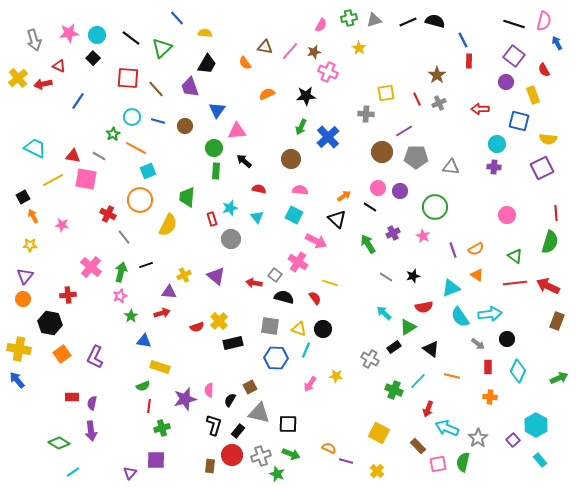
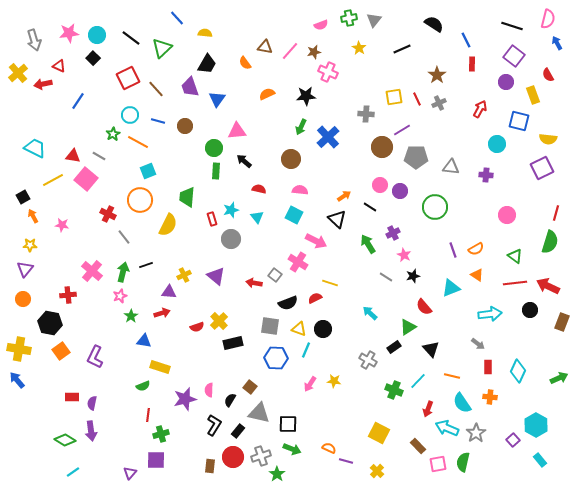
gray triangle at (374, 20): rotated 35 degrees counterclockwise
black semicircle at (435, 21): moved 1 px left, 3 px down; rotated 18 degrees clockwise
pink semicircle at (544, 21): moved 4 px right, 2 px up
black line at (408, 22): moved 6 px left, 27 px down
black line at (514, 24): moved 2 px left, 2 px down
pink semicircle at (321, 25): rotated 40 degrees clockwise
blue line at (463, 40): moved 3 px right
red rectangle at (469, 61): moved 3 px right, 3 px down
red semicircle at (544, 70): moved 4 px right, 5 px down
yellow cross at (18, 78): moved 5 px up
red square at (128, 78): rotated 30 degrees counterclockwise
yellow square at (386, 93): moved 8 px right, 4 px down
red arrow at (480, 109): rotated 120 degrees clockwise
blue triangle at (217, 110): moved 11 px up
cyan circle at (132, 117): moved 2 px left, 2 px up
purple line at (404, 131): moved 2 px left, 1 px up
orange line at (136, 148): moved 2 px right, 6 px up
brown circle at (382, 152): moved 5 px up
purple cross at (494, 167): moved 8 px left, 8 px down
pink square at (86, 179): rotated 30 degrees clockwise
pink circle at (378, 188): moved 2 px right, 3 px up
cyan star at (230, 208): moved 1 px right, 2 px down
red line at (556, 213): rotated 21 degrees clockwise
pink star at (423, 236): moved 19 px left, 19 px down
pink cross at (91, 267): moved 1 px right, 4 px down
green arrow at (121, 272): moved 2 px right
purple triangle at (25, 276): moved 7 px up
black semicircle at (284, 297): moved 4 px right, 6 px down; rotated 144 degrees clockwise
red semicircle at (315, 298): rotated 80 degrees counterclockwise
red semicircle at (424, 307): rotated 60 degrees clockwise
cyan arrow at (384, 313): moved 14 px left
cyan semicircle at (460, 317): moved 2 px right, 86 px down
brown rectangle at (557, 321): moved 5 px right, 1 px down
black circle at (507, 339): moved 23 px right, 29 px up
black triangle at (431, 349): rotated 12 degrees clockwise
orange square at (62, 354): moved 1 px left, 3 px up
gray cross at (370, 359): moved 2 px left, 1 px down
yellow star at (336, 376): moved 2 px left, 5 px down
brown square at (250, 387): rotated 24 degrees counterclockwise
red line at (149, 406): moved 1 px left, 9 px down
black L-shape at (214, 425): rotated 15 degrees clockwise
green cross at (162, 428): moved 1 px left, 6 px down
gray star at (478, 438): moved 2 px left, 5 px up
green diamond at (59, 443): moved 6 px right, 3 px up
green arrow at (291, 454): moved 1 px right, 5 px up
red circle at (232, 455): moved 1 px right, 2 px down
green star at (277, 474): rotated 14 degrees clockwise
